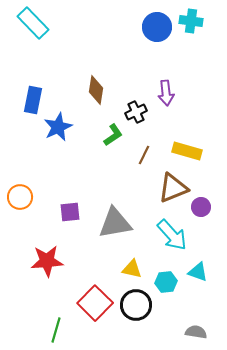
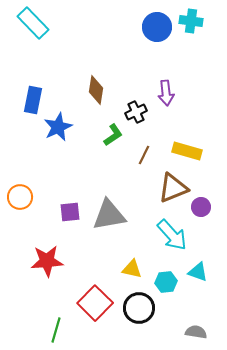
gray triangle: moved 6 px left, 8 px up
black circle: moved 3 px right, 3 px down
